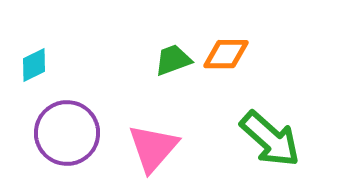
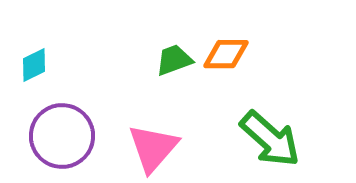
green trapezoid: moved 1 px right
purple circle: moved 5 px left, 3 px down
